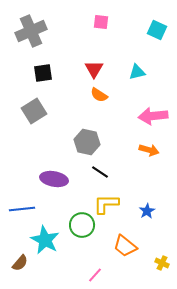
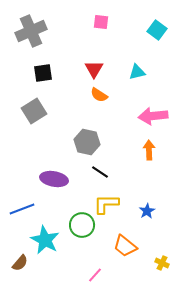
cyan square: rotated 12 degrees clockwise
orange arrow: rotated 108 degrees counterclockwise
blue line: rotated 15 degrees counterclockwise
